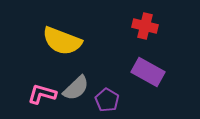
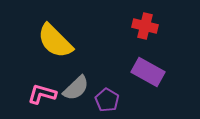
yellow semicircle: moved 7 px left; rotated 24 degrees clockwise
